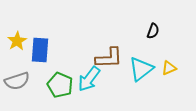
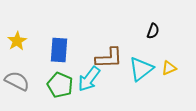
blue rectangle: moved 19 px right
gray semicircle: rotated 135 degrees counterclockwise
